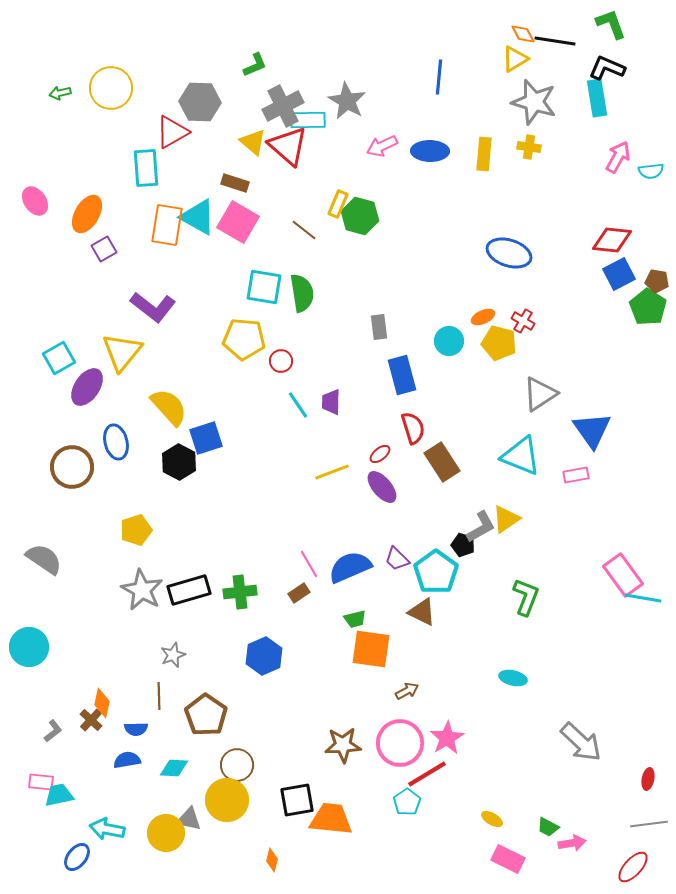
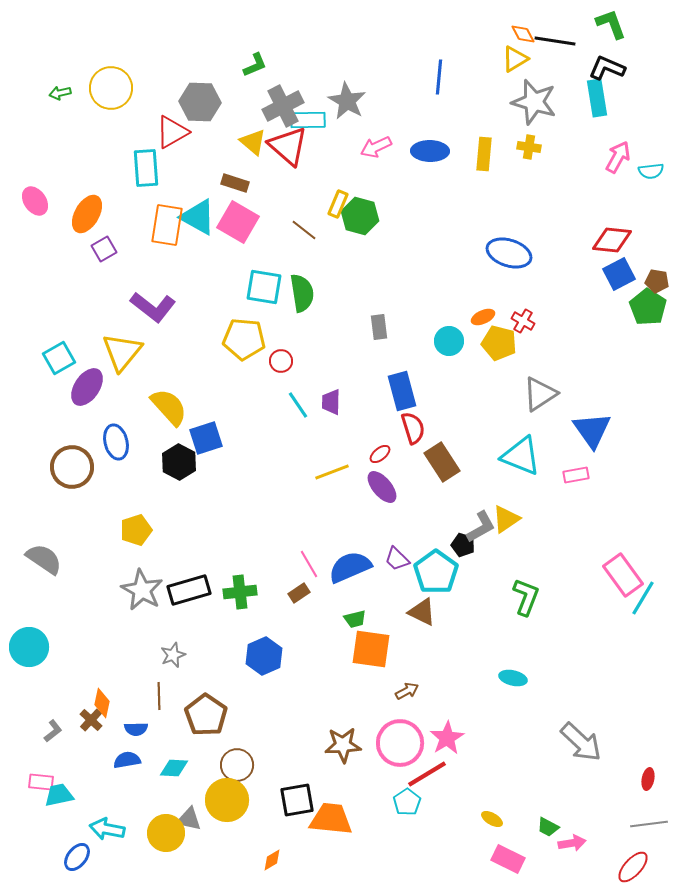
pink arrow at (382, 146): moved 6 px left, 1 px down
blue rectangle at (402, 375): moved 16 px down
cyan line at (643, 598): rotated 69 degrees counterclockwise
orange diamond at (272, 860): rotated 45 degrees clockwise
